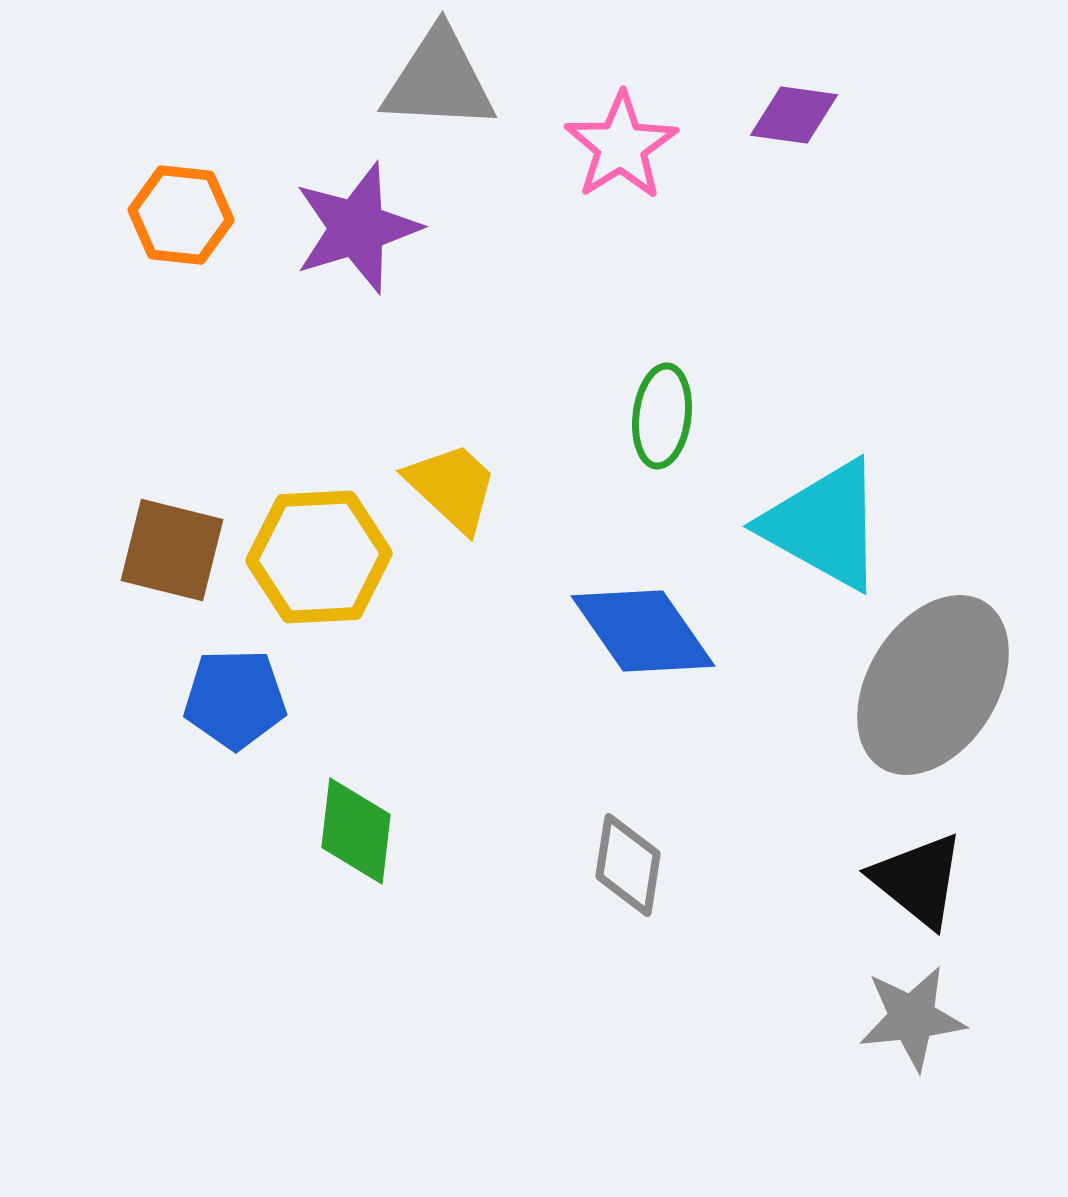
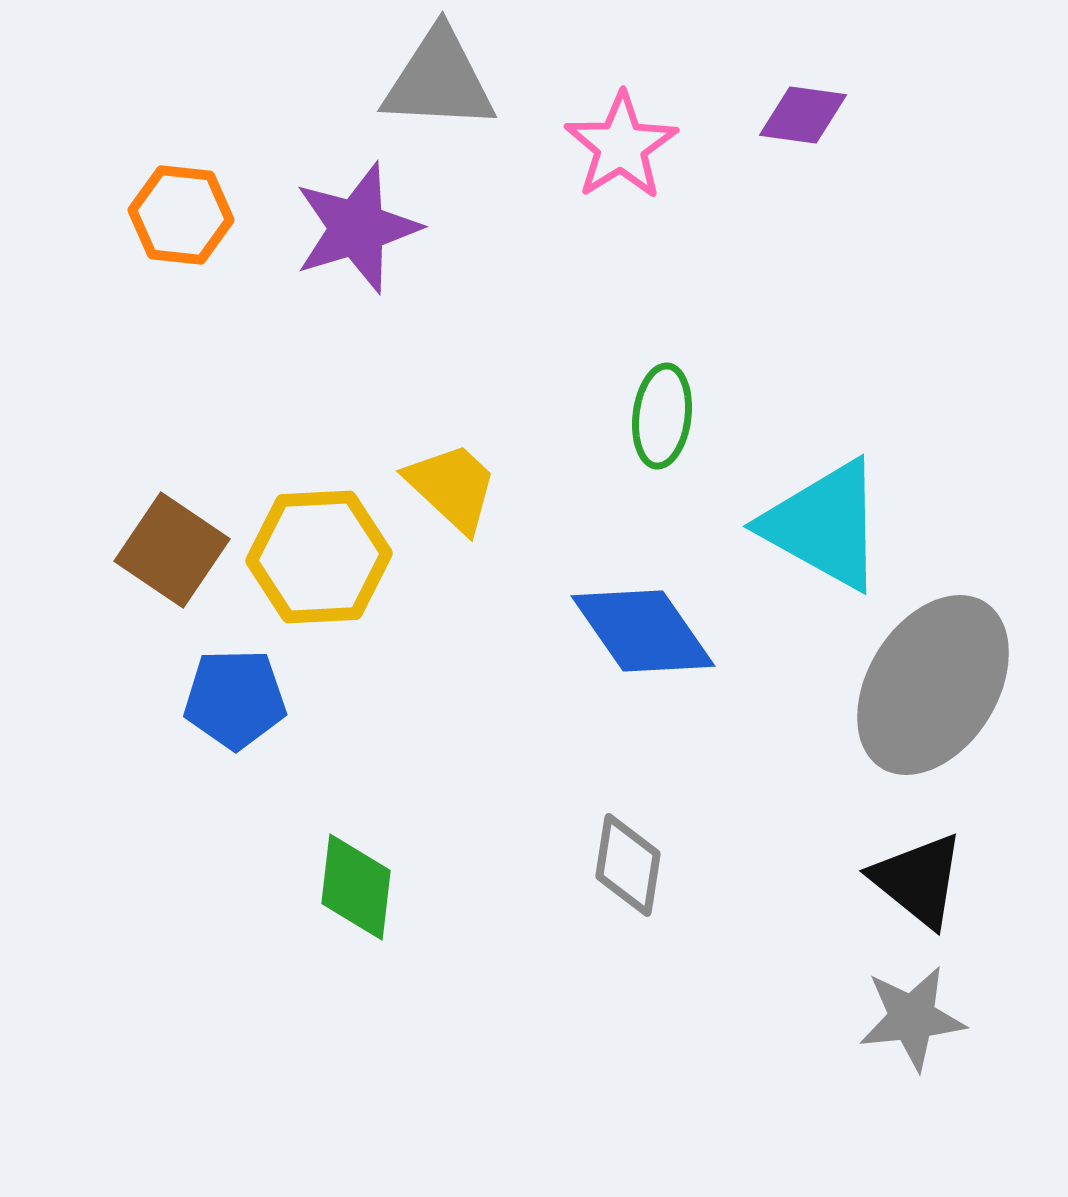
purple diamond: moved 9 px right
brown square: rotated 20 degrees clockwise
green diamond: moved 56 px down
